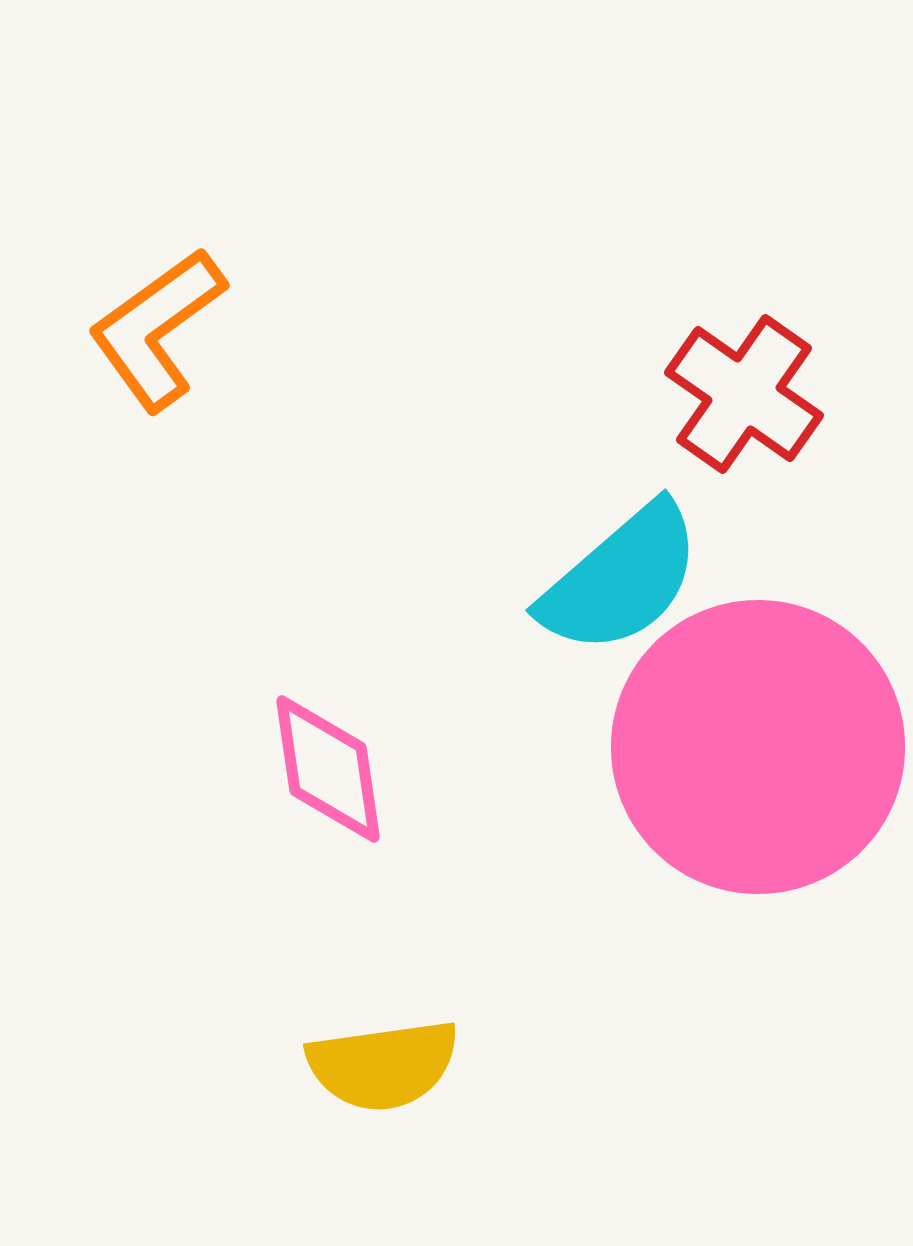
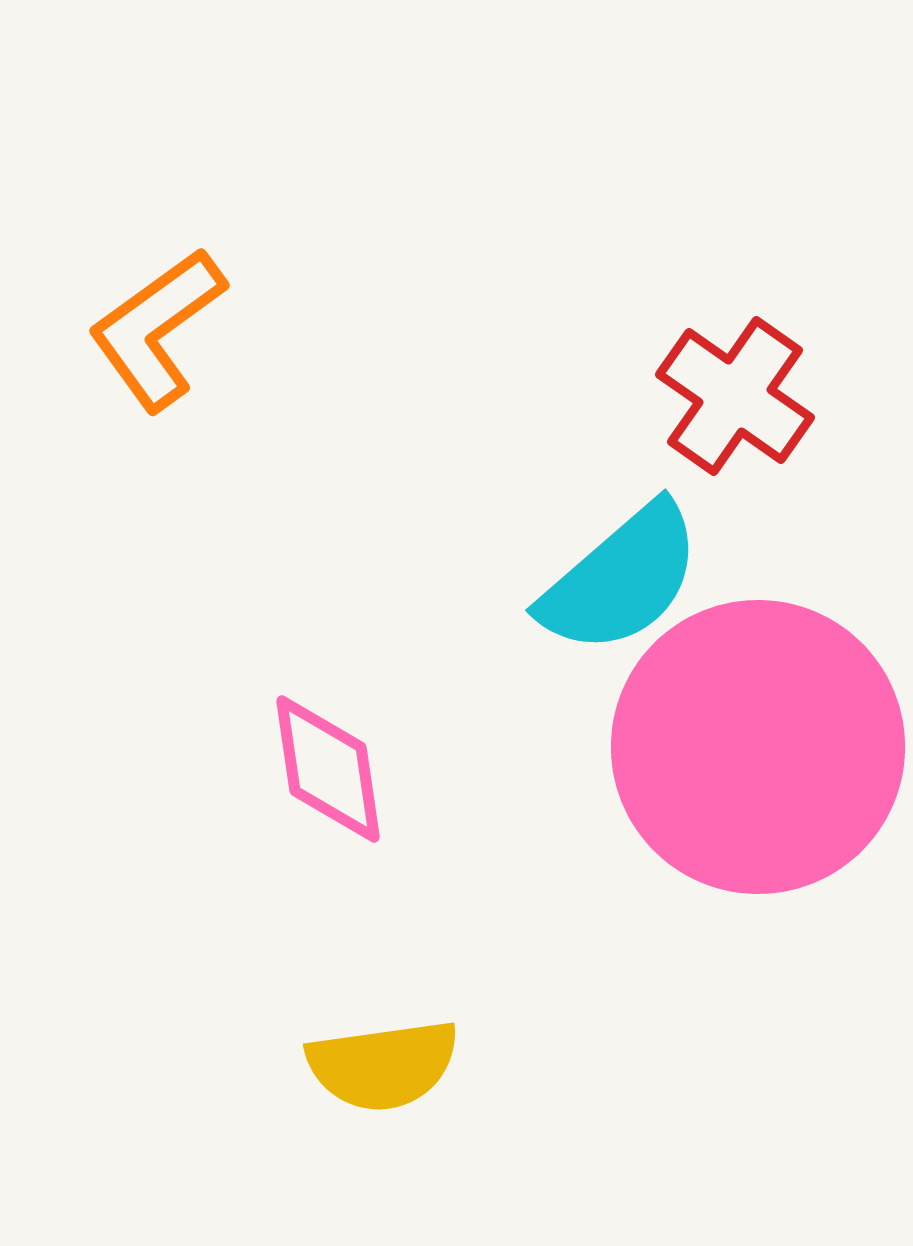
red cross: moved 9 px left, 2 px down
